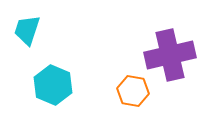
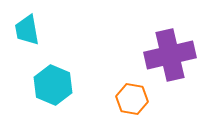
cyan trapezoid: rotated 28 degrees counterclockwise
orange hexagon: moved 1 px left, 8 px down
